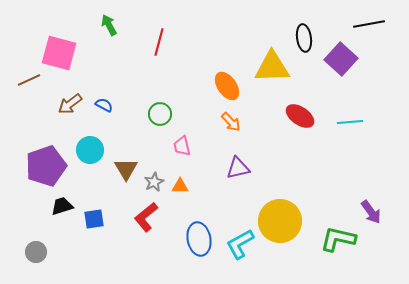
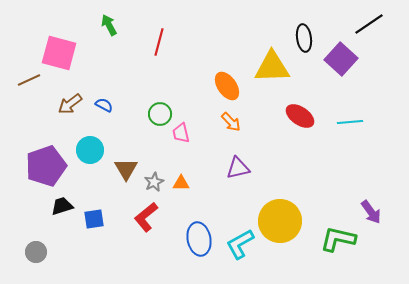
black line: rotated 24 degrees counterclockwise
pink trapezoid: moved 1 px left, 13 px up
orange triangle: moved 1 px right, 3 px up
